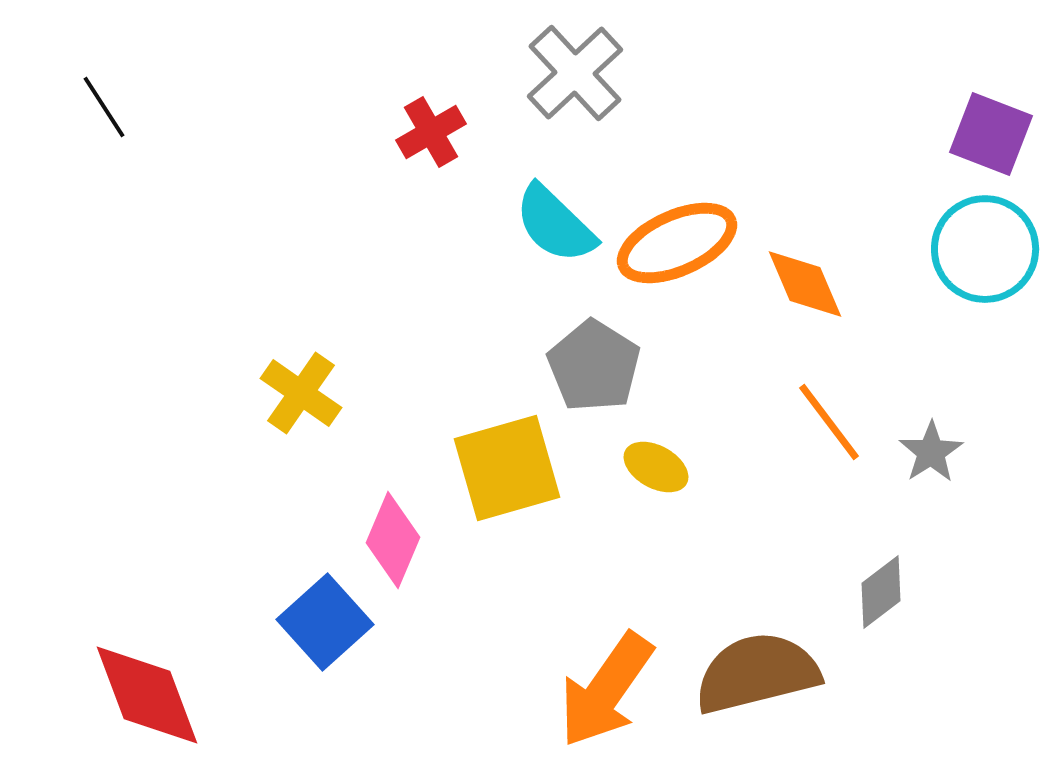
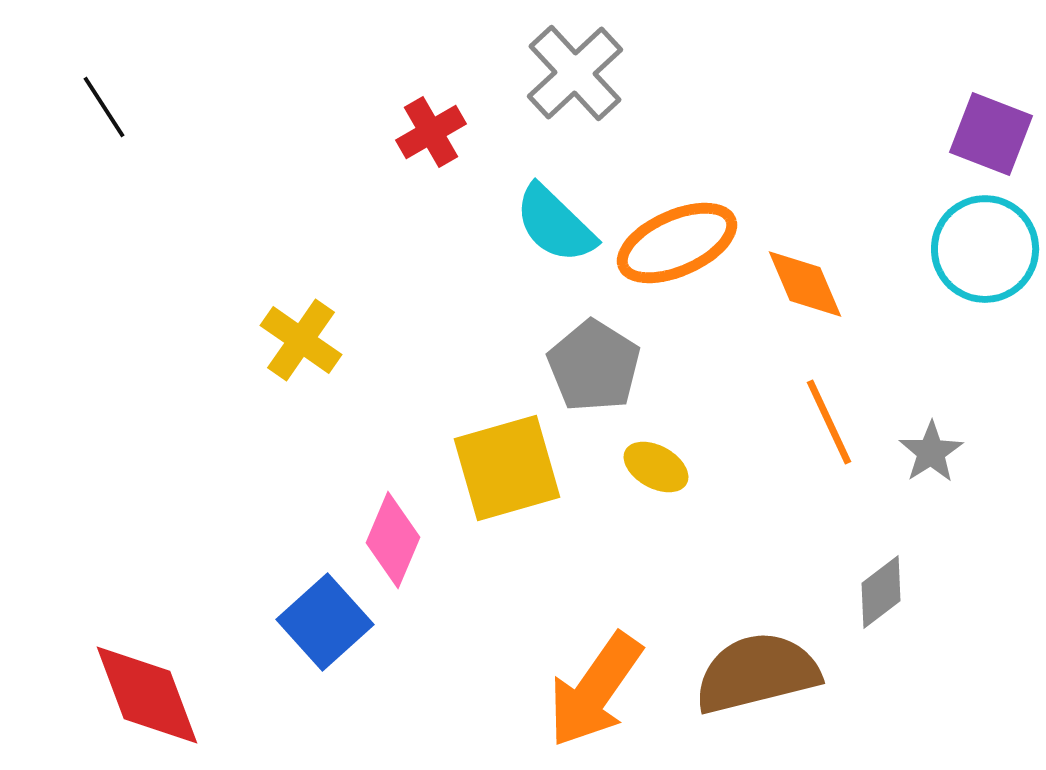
yellow cross: moved 53 px up
orange line: rotated 12 degrees clockwise
orange arrow: moved 11 px left
